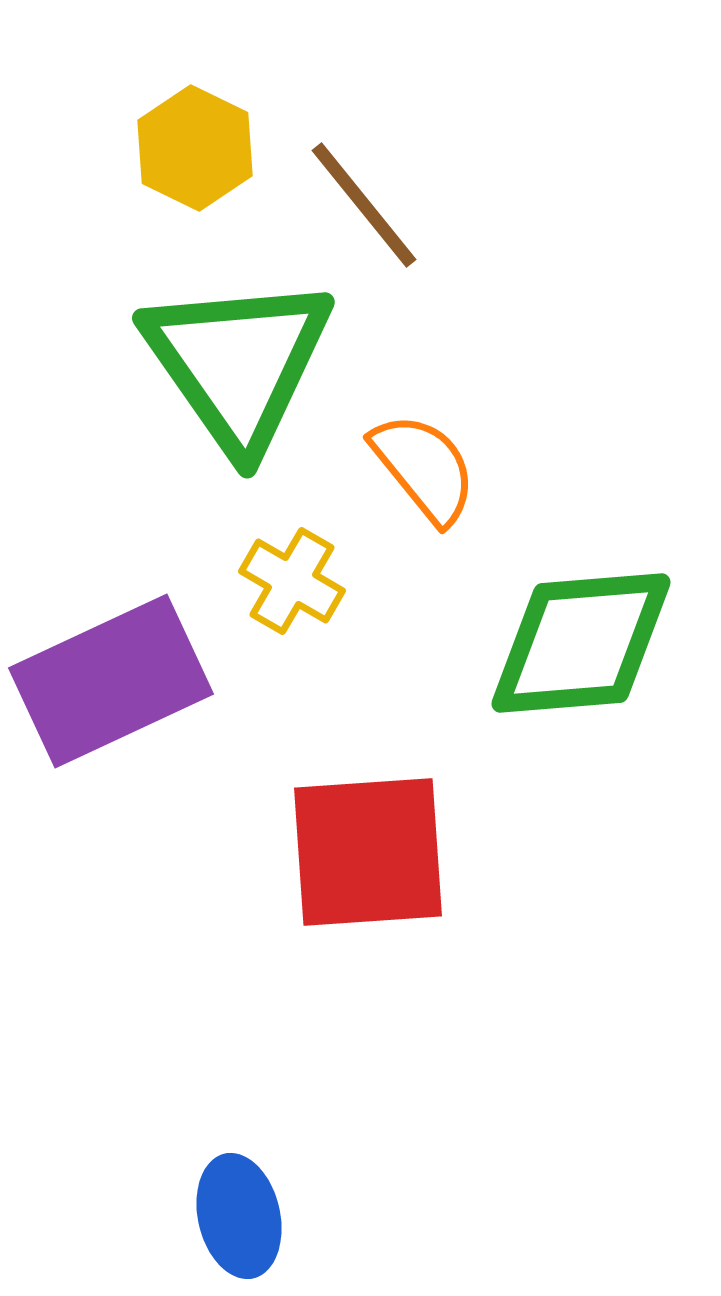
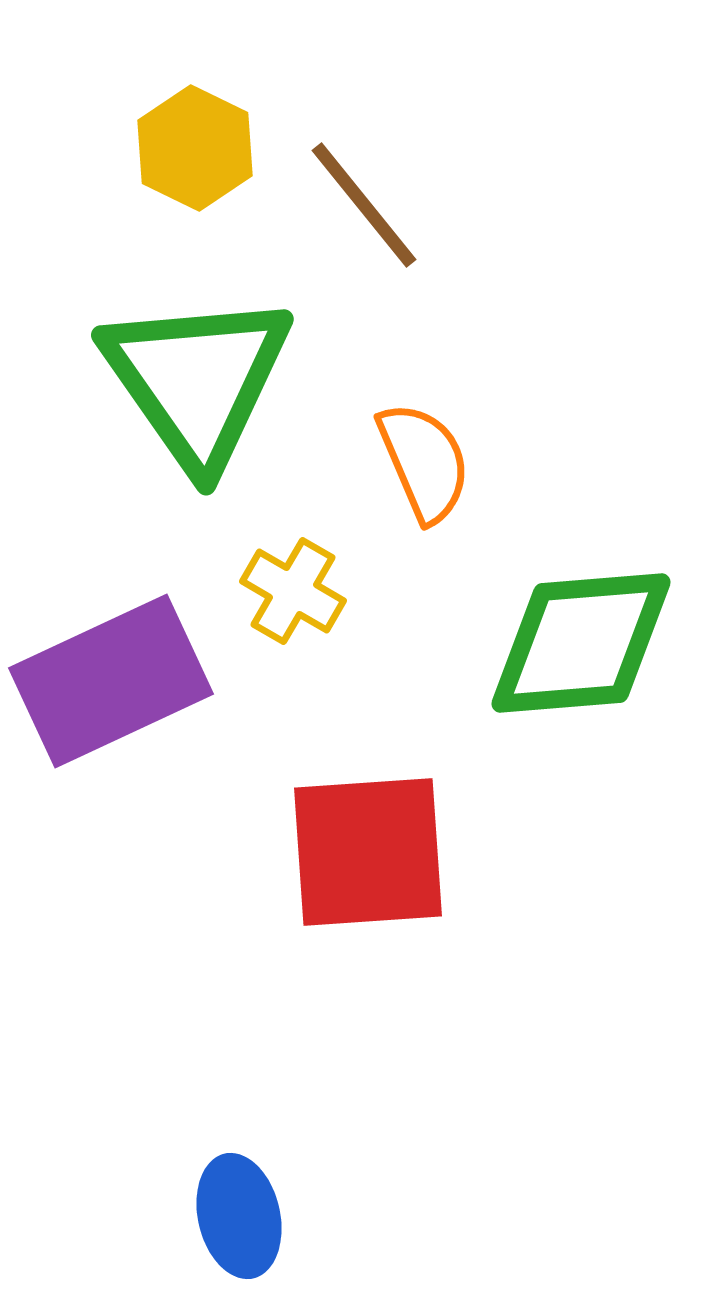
green triangle: moved 41 px left, 17 px down
orange semicircle: moved 6 px up; rotated 16 degrees clockwise
yellow cross: moved 1 px right, 10 px down
